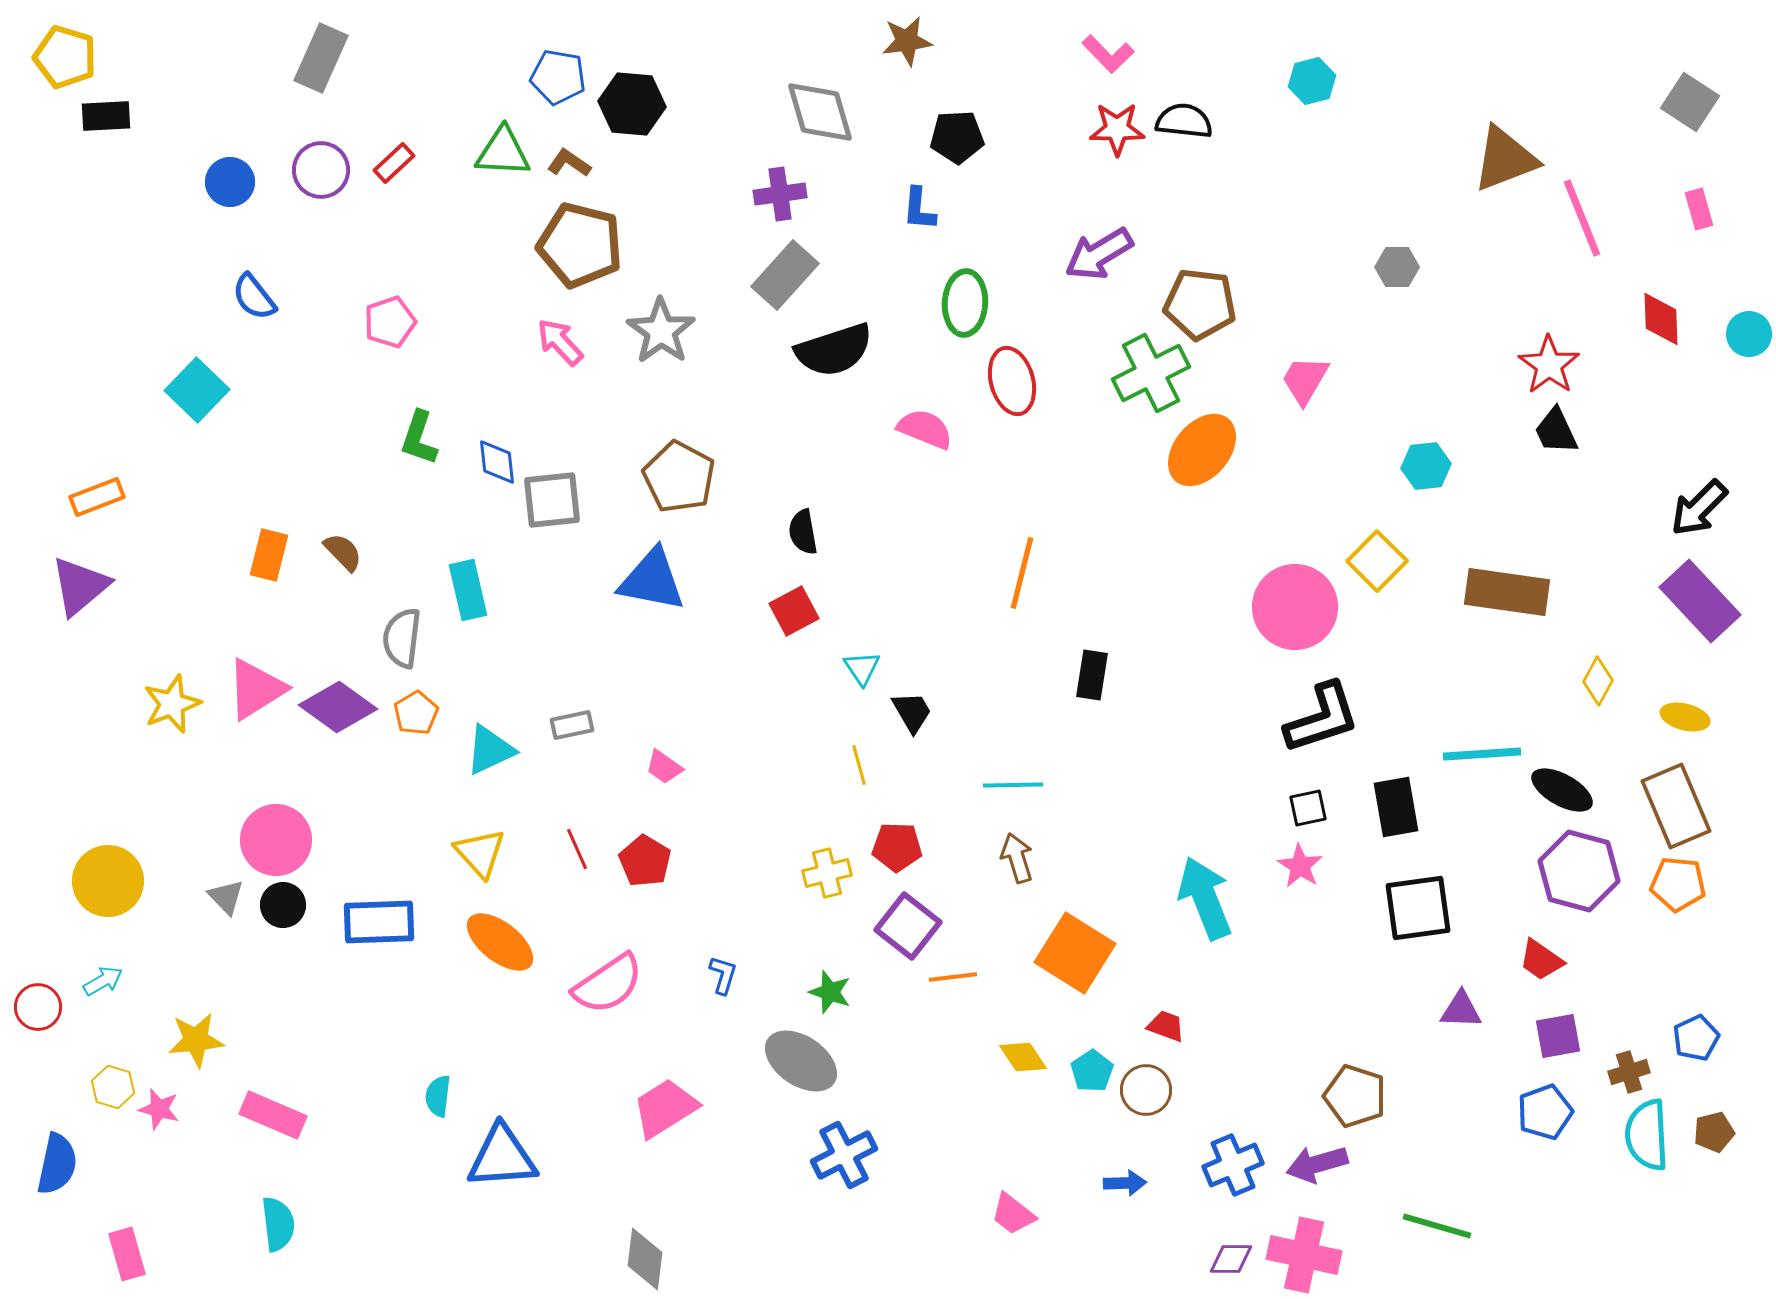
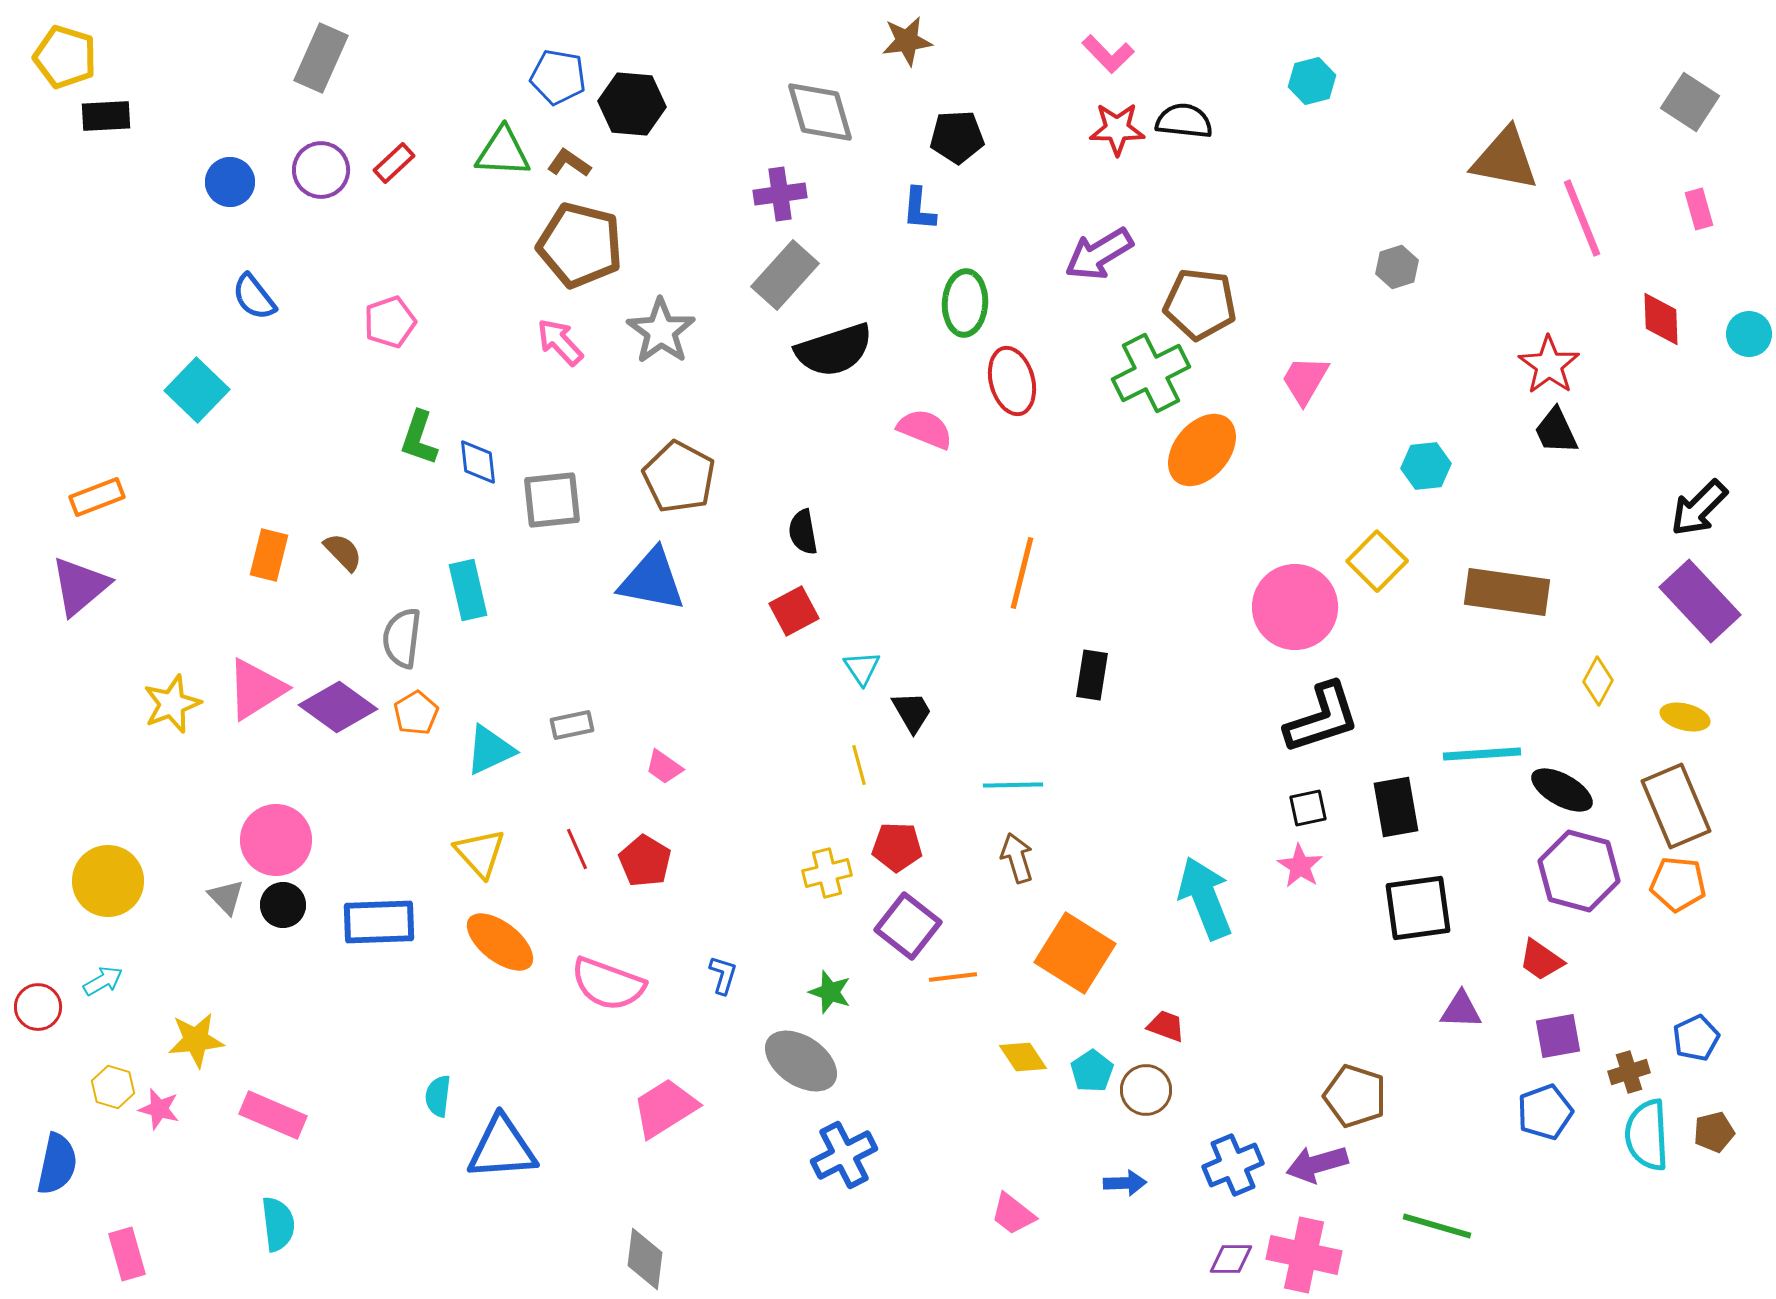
brown triangle at (1505, 159): rotated 32 degrees clockwise
gray hexagon at (1397, 267): rotated 18 degrees counterclockwise
blue diamond at (497, 462): moved 19 px left
pink semicircle at (608, 984): rotated 54 degrees clockwise
blue triangle at (502, 1157): moved 9 px up
